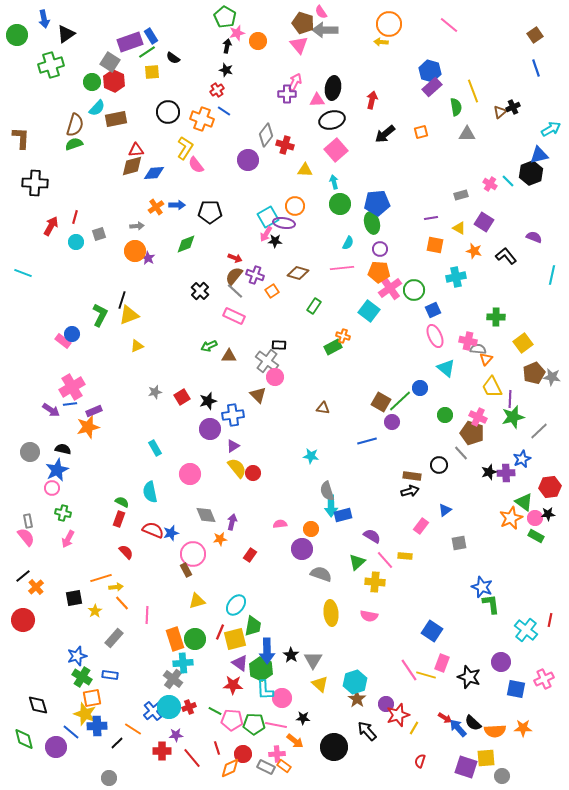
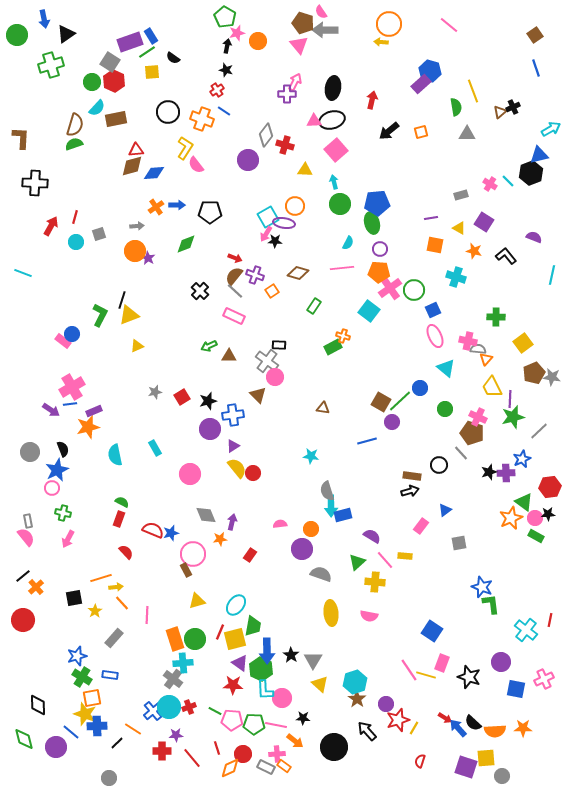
purple rectangle at (432, 87): moved 11 px left, 3 px up
pink triangle at (317, 100): moved 3 px left, 21 px down
black arrow at (385, 134): moved 4 px right, 3 px up
cyan cross at (456, 277): rotated 30 degrees clockwise
green circle at (445, 415): moved 6 px up
black semicircle at (63, 449): rotated 56 degrees clockwise
cyan semicircle at (150, 492): moved 35 px left, 37 px up
black diamond at (38, 705): rotated 15 degrees clockwise
red star at (398, 715): moved 5 px down
